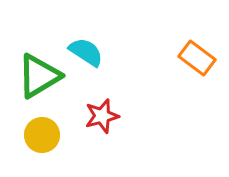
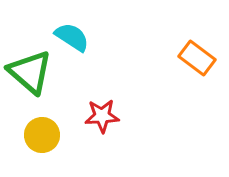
cyan semicircle: moved 14 px left, 15 px up
green triangle: moved 9 px left, 4 px up; rotated 48 degrees counterclockwise
red star: rotated 12 degrees clockwise
